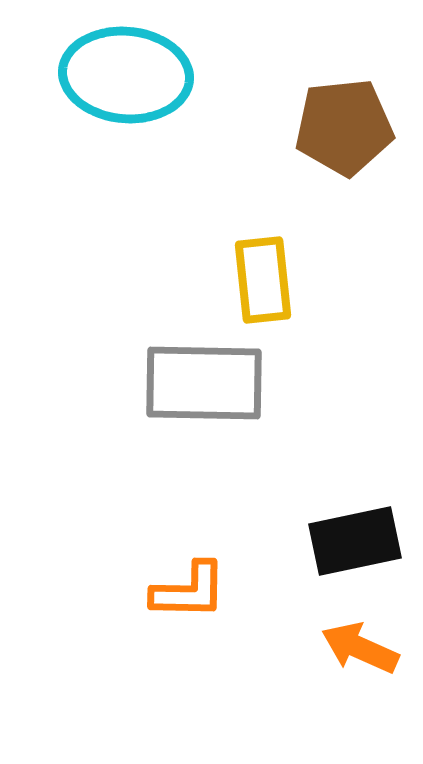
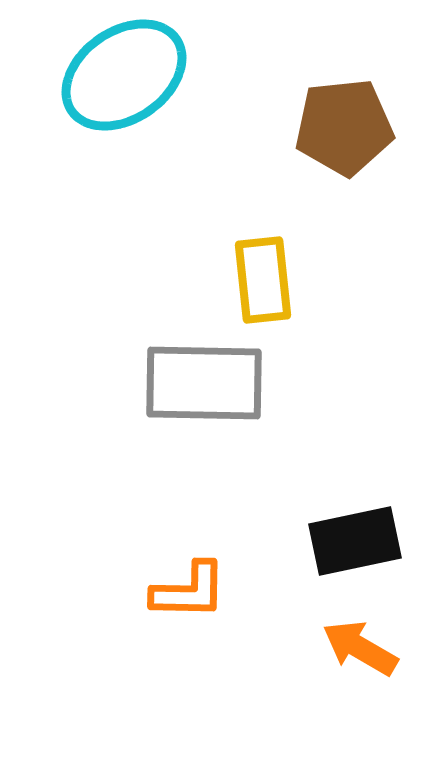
cyan ellipse: moved 2 px left; rotated 40 degrees counterclockwise
orange arrow: rotated 6 degrees clockwise
